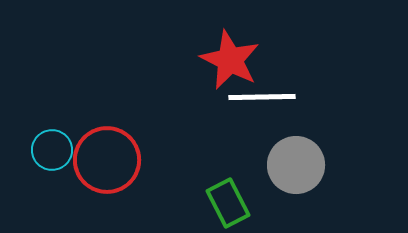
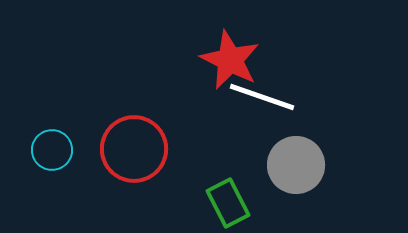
white line: rotated 20 degrees clockwise
red circle: moved 27 px right, 11 px up
